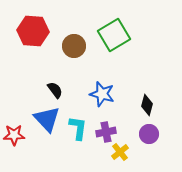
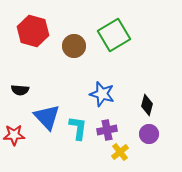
red hexagon: rotated 12 degrees clockwise
black semicircle: moved 35 px left; rotated 132 degrees clockwise
blue triangle: moved 2 px up
purple cross: moved 1 px right, 2 px up
